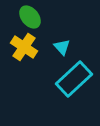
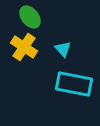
cyan triangle: moved 1 px right, 2 px down
cyan rectangle: moved 5 px down; rotated 54 degrees clockwise
